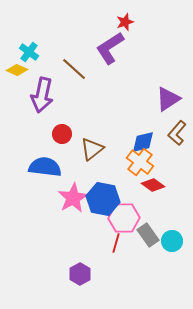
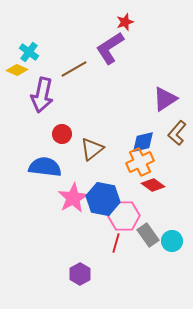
brown line: rotated 72 degrees counterclockwise
purple triangle: moved 3 px left
orange cross: rotated 28 degrees clockwise
pink hexagon: moved 2 px up
